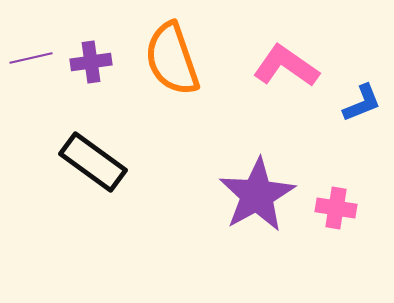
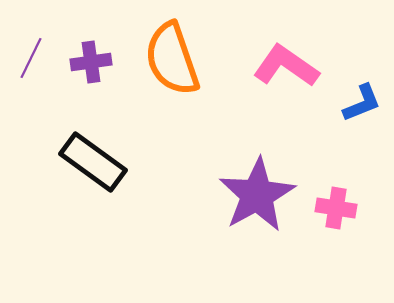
purple line: rotated 51 degrees counterclockwise
